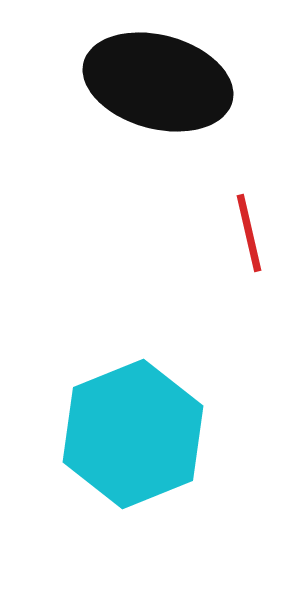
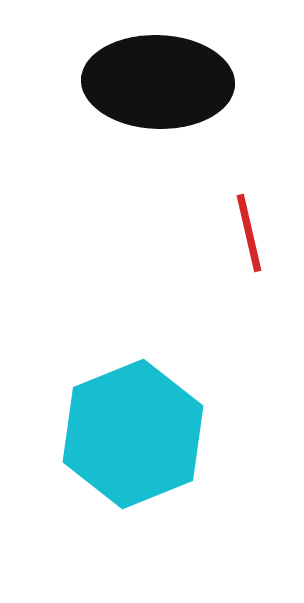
black ellipse: rotated 13 degrees counterclockwise
